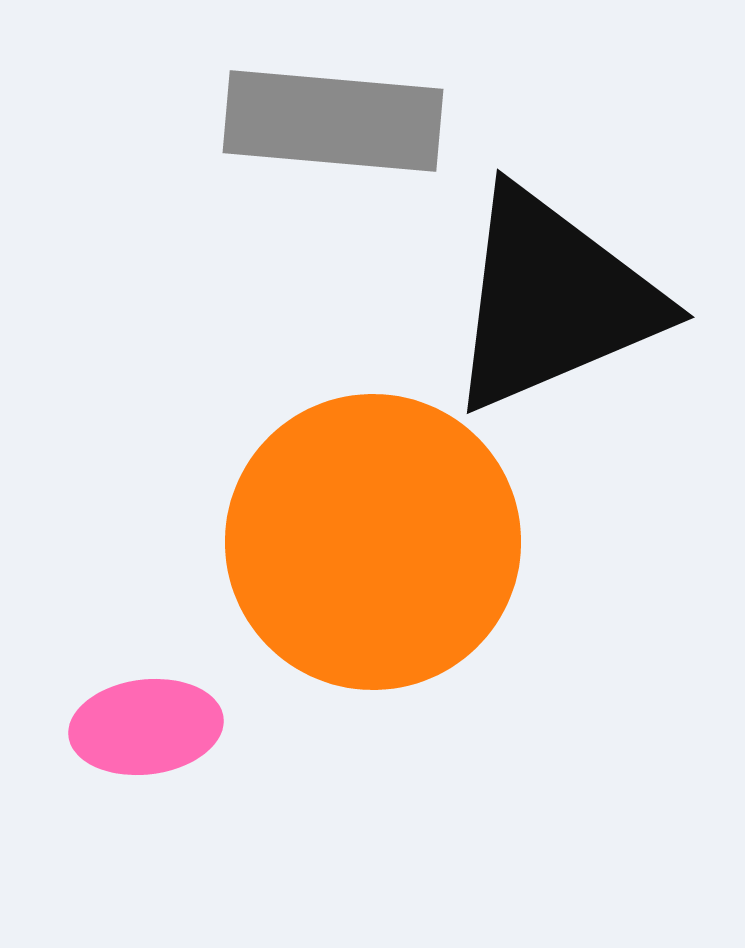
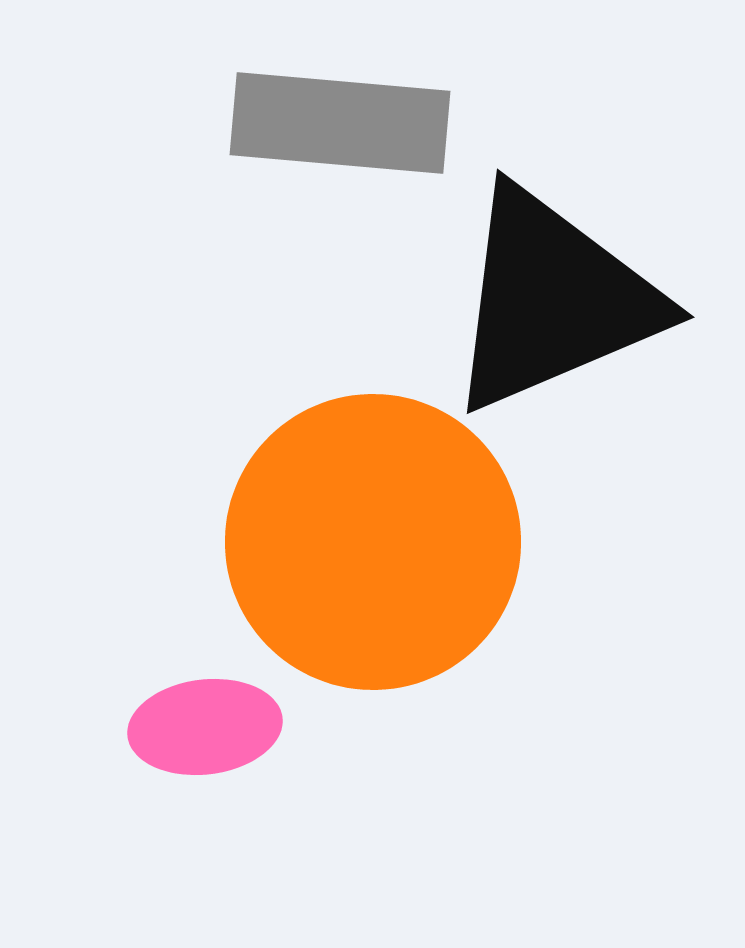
gray rectangle: moved 7 px right, 2 px down
pink ellipse: moved 59 px right
